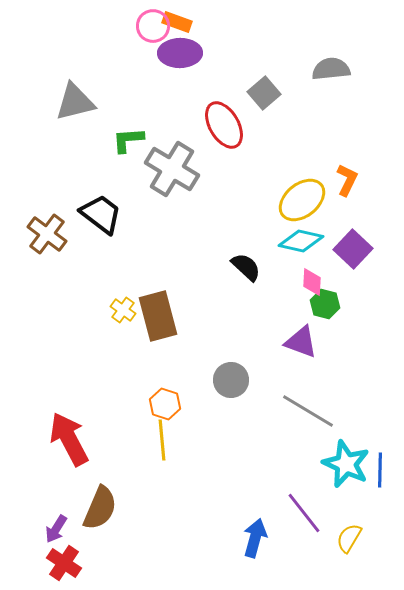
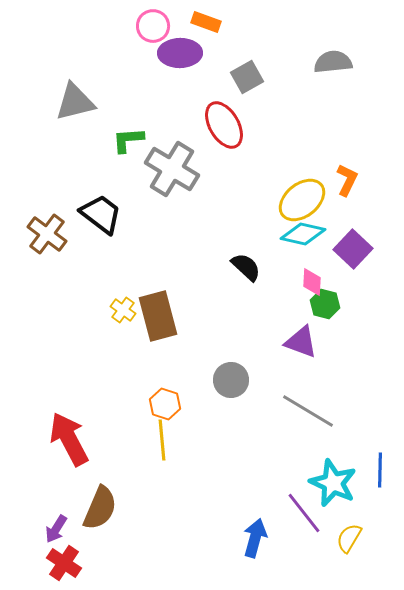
orange rectangle: moved 29 px right
gray semicircle: moved 2 px right, 7 px up
gray square: moved 17 px left, 16 px up; rotated 12 degrees clockwise
cyan diamond: moved 2 px right, 7 px up
cyan star: moved 13 px left, 19 px down
